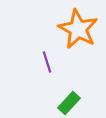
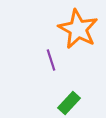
purple line: moved 4 px right, 2 px up
